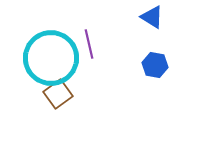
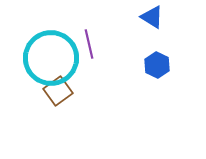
blue hexagon: moved 2 px right; rotated 15 degrees clockwise
brown square: moved 3 px up
